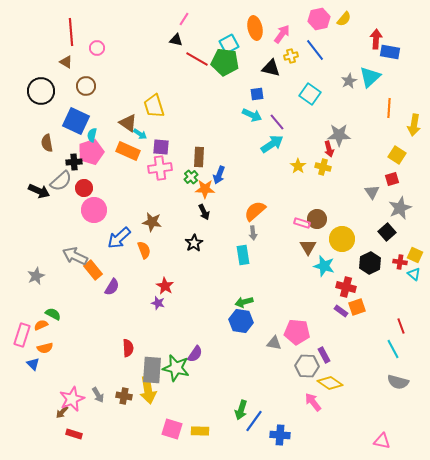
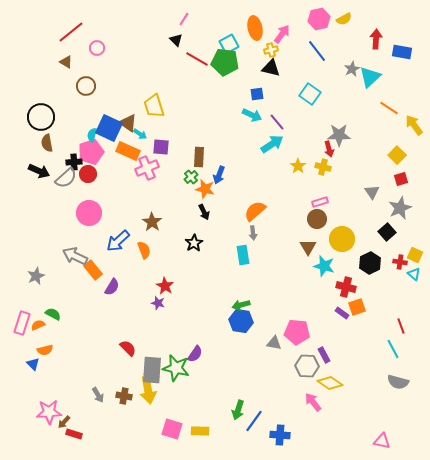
yellow semicircle at (344, 19): rotated 21 degrees clockwise
red line at (71, 32): rotated 56 degrees clockwise
black triangle at (176, 40): rotated 32 degrees clockwise
blue line at (315, 50): moved 2 px right, 1 px down
blue rectangle at (390, 52): moved 12 px right
yellow cross at (291, 56): moved 20 px left, 6 px up
gray star at (349, 81): moved 3 px right, 12 px up
black circle at (41, 91): moved 26 px down
orange line at (389, 108): rotated 60 degrees counterclockwise
blue square at (76, 121): moved 33 px right, 7 px down
yellow arrow at (414, 125): rotated 135 degrees clockwise
yellow square at (397, 155): rotated 12 degrees clockwise
pink cross at (160, 168): moved 13 px left; rotated 15 degrees counterclockwise
red square at (392, 179): moved 9 px right
gray semicircle at (61, 181): moved 5 px right, 3 px up
red circle at (84, 188): moved 4 px right, 14 px up
orange star at (205, 189): rotated 12 degrees clockwise
black arrow at (39, 191): moved 20 px up
pink circle at (94, 210): moved 5 px left, 3 px down
brown star at (152, 222): rotated 24 degrees clockwise
pink rectangle at (302, 223): moved 18 px right, 21 px up; rotated 35 degrees counterclockwise
blue arrow at (119, 238): moved 1 px left, 3 px down
green arrow at (244, 302): moved 3 px left, 3 px down
purple rectangle at (341, 311): moved 1 px right, 2 px down
orange semicircle at (41, 325): moved 3 px left
pink rectangle at (22, 335): moved 12 px up
orange semicircle at (45, 348): moved 2 px down
red semicircle at (128, 348): rotated 42 degrees counterclockwise
pink star at (72, 399): moved 23 px left, 13 px down; rotated 20 degrees clockwise
green arrow at (241, 410): moved 3 px left
brown arrow at (62, 412): moved 2 px right, 10 px down
